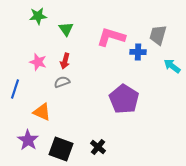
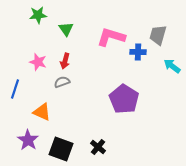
green star: moved 1 px up
